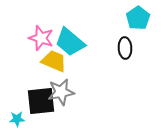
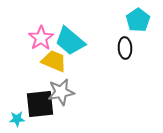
cyan pentagon: moved 2 px down
pink star: rotated 20 degrees clockwise
cyan trapezoid: moved 1 px up
black square: moved 1 px left, 3 px down
